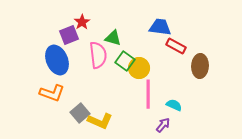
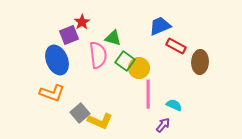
blue trapezoid: moved 1 px up; rotated 30 degrees counterclockwise
brown ellipse: moved 4 px up
